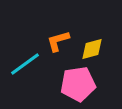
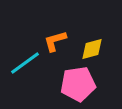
orange L-shape: moved 3 px left
cyan line: moved 1 px up
